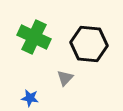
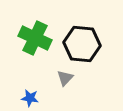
green cross: moved 1 px right, 1 px down
black hexagon: moved 7 px left
